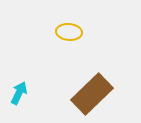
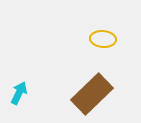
yellow ellipse: moved 34 px right, 7 px down
